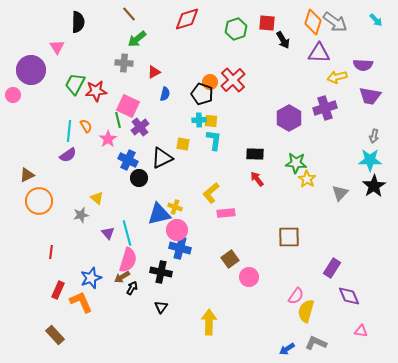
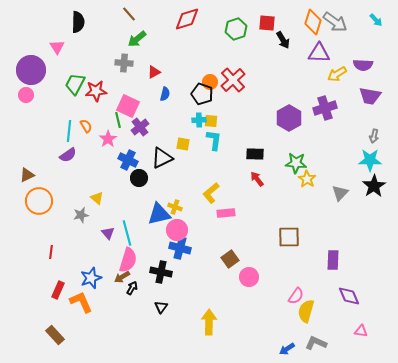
yellow arrow at (337, 77): moved 3 px up; rotated 18 degrees counterclockwise
pink circle at (13, 95): moved 13 px right
purple rectangle at (332, 268): moved 1 px right, 8 px up; rotated 30 degrees counterclockwise
